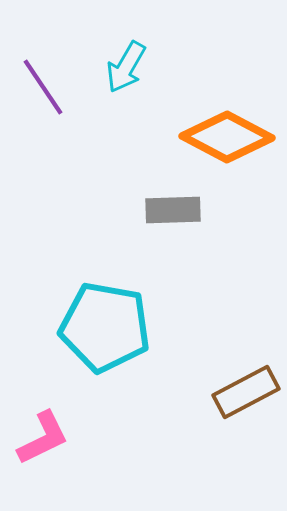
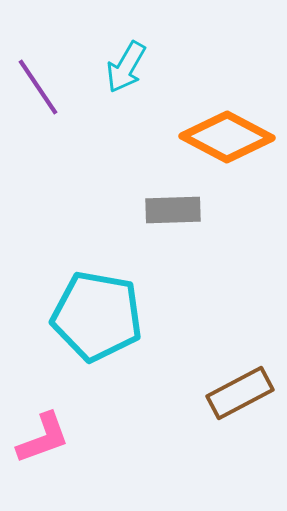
purple line: moved 5 px left
cyan pentagon: moved 8 px left, 11 px up
brown rectangle: moved 6 px left, 1 px down
pink L-shape: rotated 6 degrees clockwise
